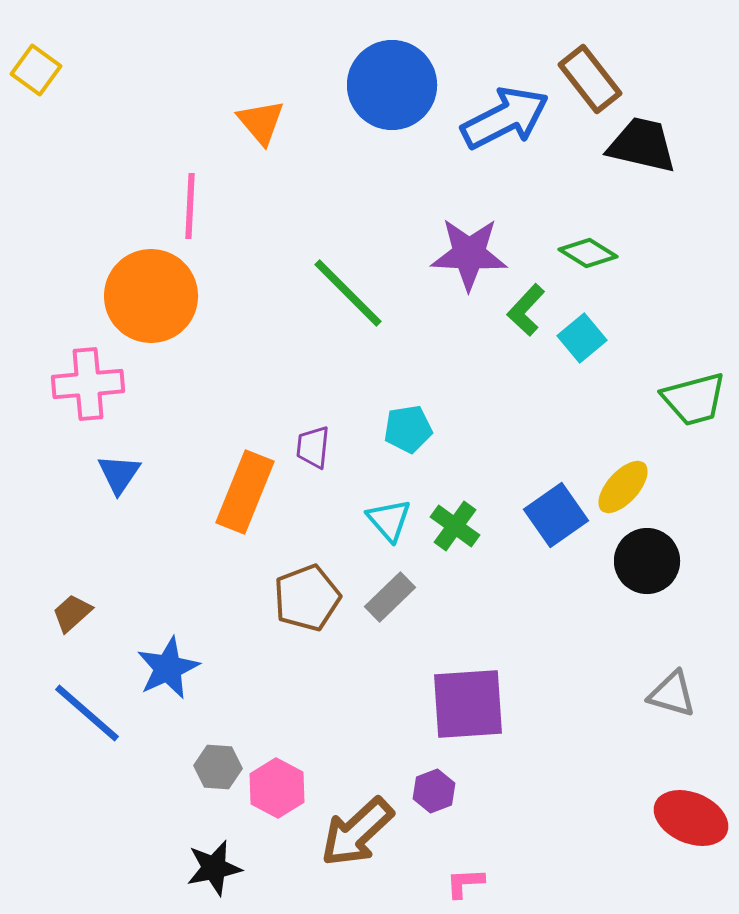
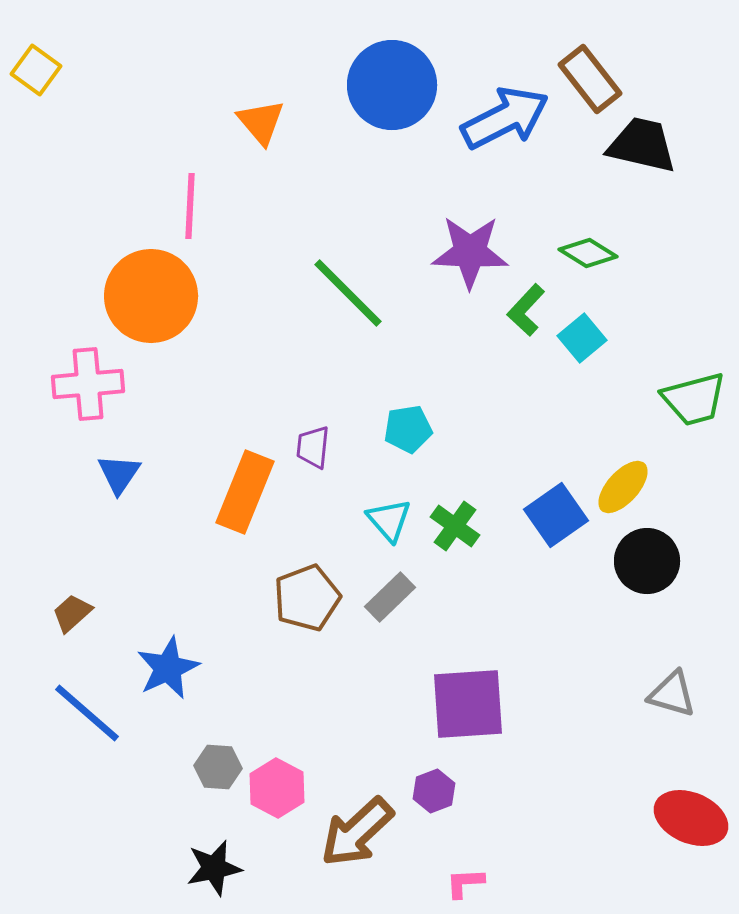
purple star: moved 1 px right, 2 px up
